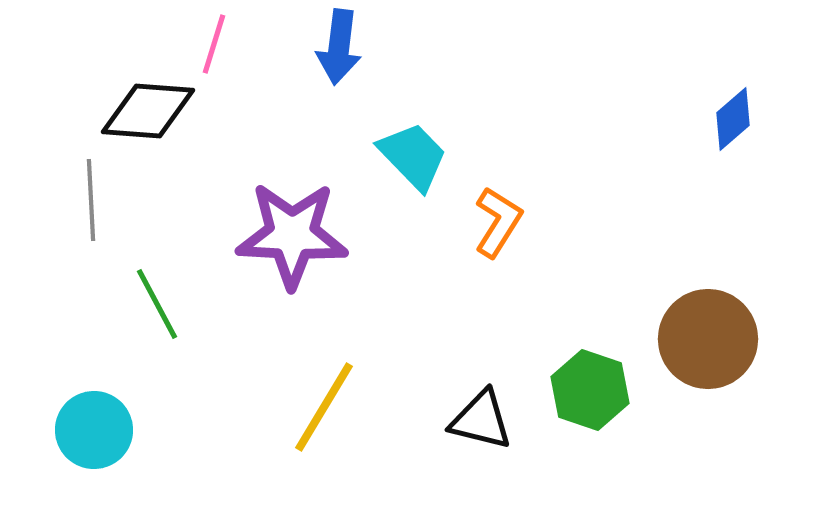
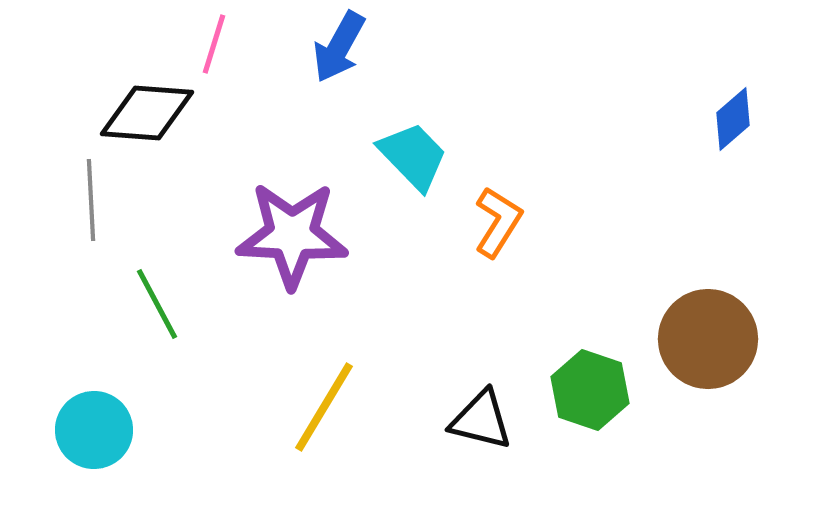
blue arrow: rotated 22 degrees clockwise
black diamond: moved 1 px left, 2 px down
